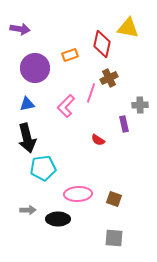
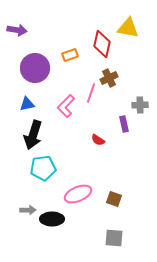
purple arrow: moved 3 px left, 1 px down
black arrow: moved 6 px right, 3 px up; rotated 32 degrees clockwise
pink ellipse: rotated 20 degrees counterclockwise
black ellipse: moved 6 px left
